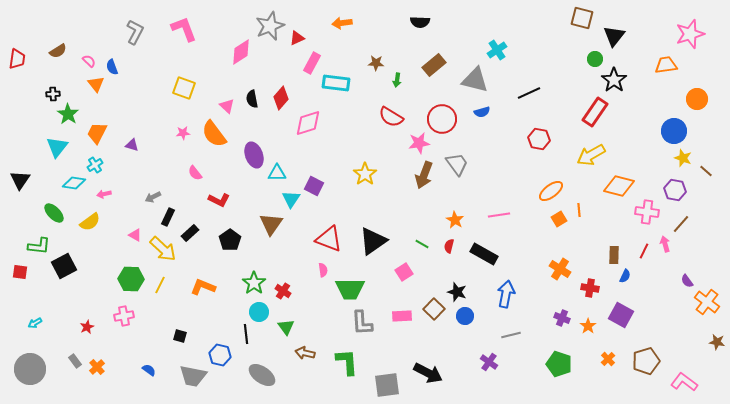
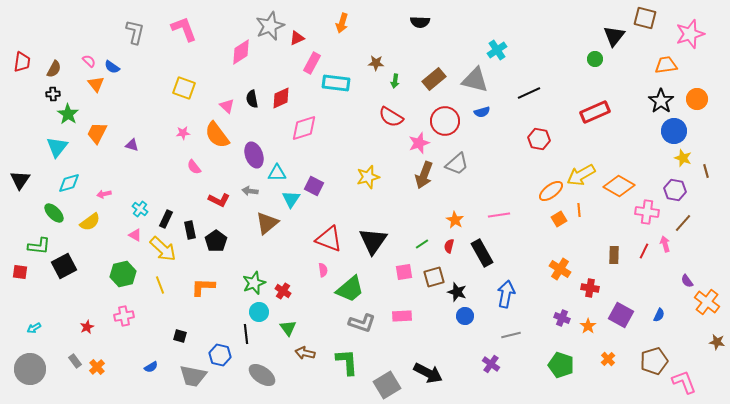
brown square at (582, 18): moved 63 px right
orange arrow at (342, 23): rotated 66 degrees counterclockwise
gray L-shape at (135, 32): rotated 15 degrees counterclockwise
brown semicircle at (58, 51): moved 4 px left, 18 px down; rotated 30 degrees counterclockwise
red trapezoid at (17, 59): moved 5 px right, 3 px down
brown rectangle at (434, 65): moved 14 px down
blue semicircle at (112, 67): rotated 35 degrees counterclockwise
green arrow at (397, 80): moved 2 px left, 1 px down
black star at (614, 80): moved 47 px right, 21 px down
red diamond at (281, 98): rotated 25 degrees clockwise
red rectangle at (595, 112): rotated 32 degrees clockwise
red circle at (442, 119): moved 3 px right, 2 px down
pink diamond at (308, 123): moved 4 px left, 5 px down
orange semicircle at (214, 134): moved 3 px right, 1 px down
pink star at (419, 143): rotated 10 degrees counterclockwise
yellow arrow at (591, 155): moved 10 px left, 20 px down
gray trapezoid at (457, 164): rotated 85 degrees clockwise
cyan cross at (95, 165): moved 45 px right, 44 px down; rotated 21 degrees counterclockwise
brown line at (706, 171): rotated 32 degrees clockwise
pink semicircle at (195, 173): moved 1 px left, 6 px up
yellow star at (365, 174): moved 3 px right, 3 px down; rotated 20 degrees clockwise
cyan diamond at (74, 183): moved 5 px left; rotated 25 degrees counterclockwise
orange diamond at (619, 186): rotated 16 degrees clockwise
gray arrow at (153, 197): moved 97 px right, 6 px up; rotated 35 degrees clockwise
black rectangle at (168, 217): moved 2 px left, 2 px down
brown triangle at (271, 224): moved 4 px left, 1 px up; rotated 15 degrees clockwise
brown line at (681, 224): moved 2 px right, 1 px up
black rectangle at (190, 233): moved 3 px up; rotated 60 degrees counterclockwise
black pentagon at (230, 240): moved 14 px left, 1 px down
black triangle at (373, 241): rotated 20 degrees counterclockwise
green line at (422, 244): rotated 64 degrees counterclockwise
black rectangle at (484, 254): moved 2 px left, 1 px up; rotated 32 degrees clockwise
pink square at (404, 272): rotated 24 degrees clockwise
blue semicircle at (625, 276): moved 34 px right, 39 px down
green hexagon at (131, 279): moved 8 px left, 5 px up; rotated 15 degrees counterclockwise
green star at (254, 283): rotated 15 degrees clockwise
yellow line at (160, 285): rotated 48 degrees counterclockwise
orange L-shape at (203, 287): rotated 20 degrees counterclockwise
green trapezoid at (350, 289): rotated 40 degrees counterclockwise
brown square at (434, 309): moved 32 px up; rotated 30 degrees clockwise
cyan arrow at (35, 323): moved 1 px left, 5 px down
gray L-shape at (362, 323): rotated 68 degrees counterclockwise
green triangle at (286, 327): moved 2 px right, 1 px down
brown pentagon at (646, 361): moved 8 px right
purple cross at (489, 362): moved 2 px right, 2 px down
green pentagon at (559, 364): moved 2 px right, 1 px down
blue semicircle at (149, 370): moved 2 px right, 3 px up; rotated 112 degrees clockwise
pink L-shape at (684, 382): rotated 32 degrees clockwise
gray square at (387, 385): rotated 24 degrees counterclockwise
